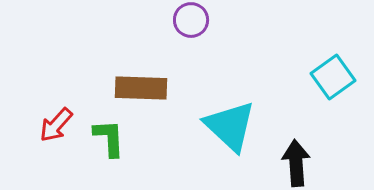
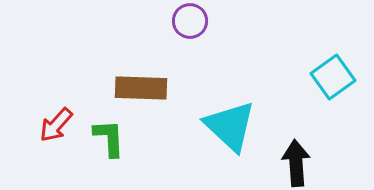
purple circle: moved 1 px left, 1 px down
